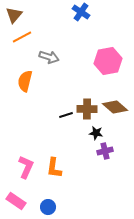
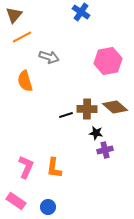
orange semicircle: rotated 30 degrees counterclockwise
purple cross: moved 1 px up
